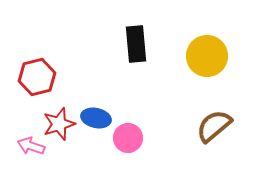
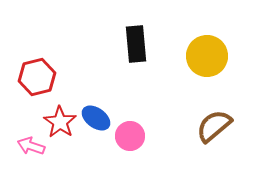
blue ellipse: rotated 24 degrees clockwise
red star: moved 1 px right, 2 px up; rotated 20 degrees counterclockwise
pink circle: moved 2 px right, 2 px up
